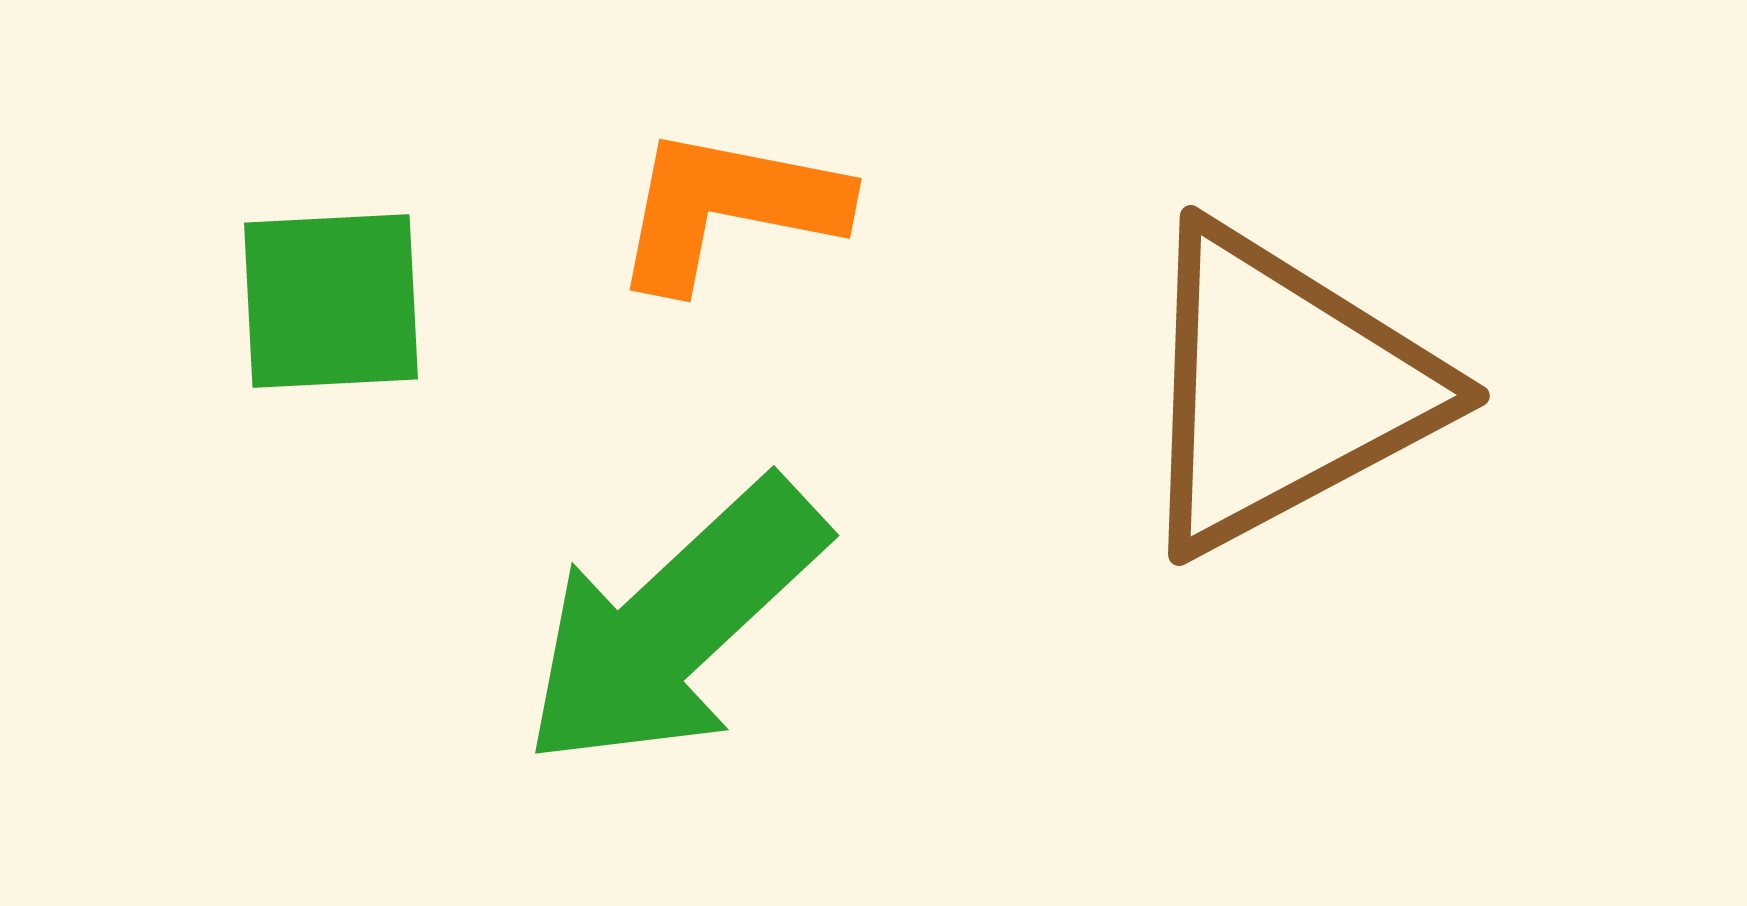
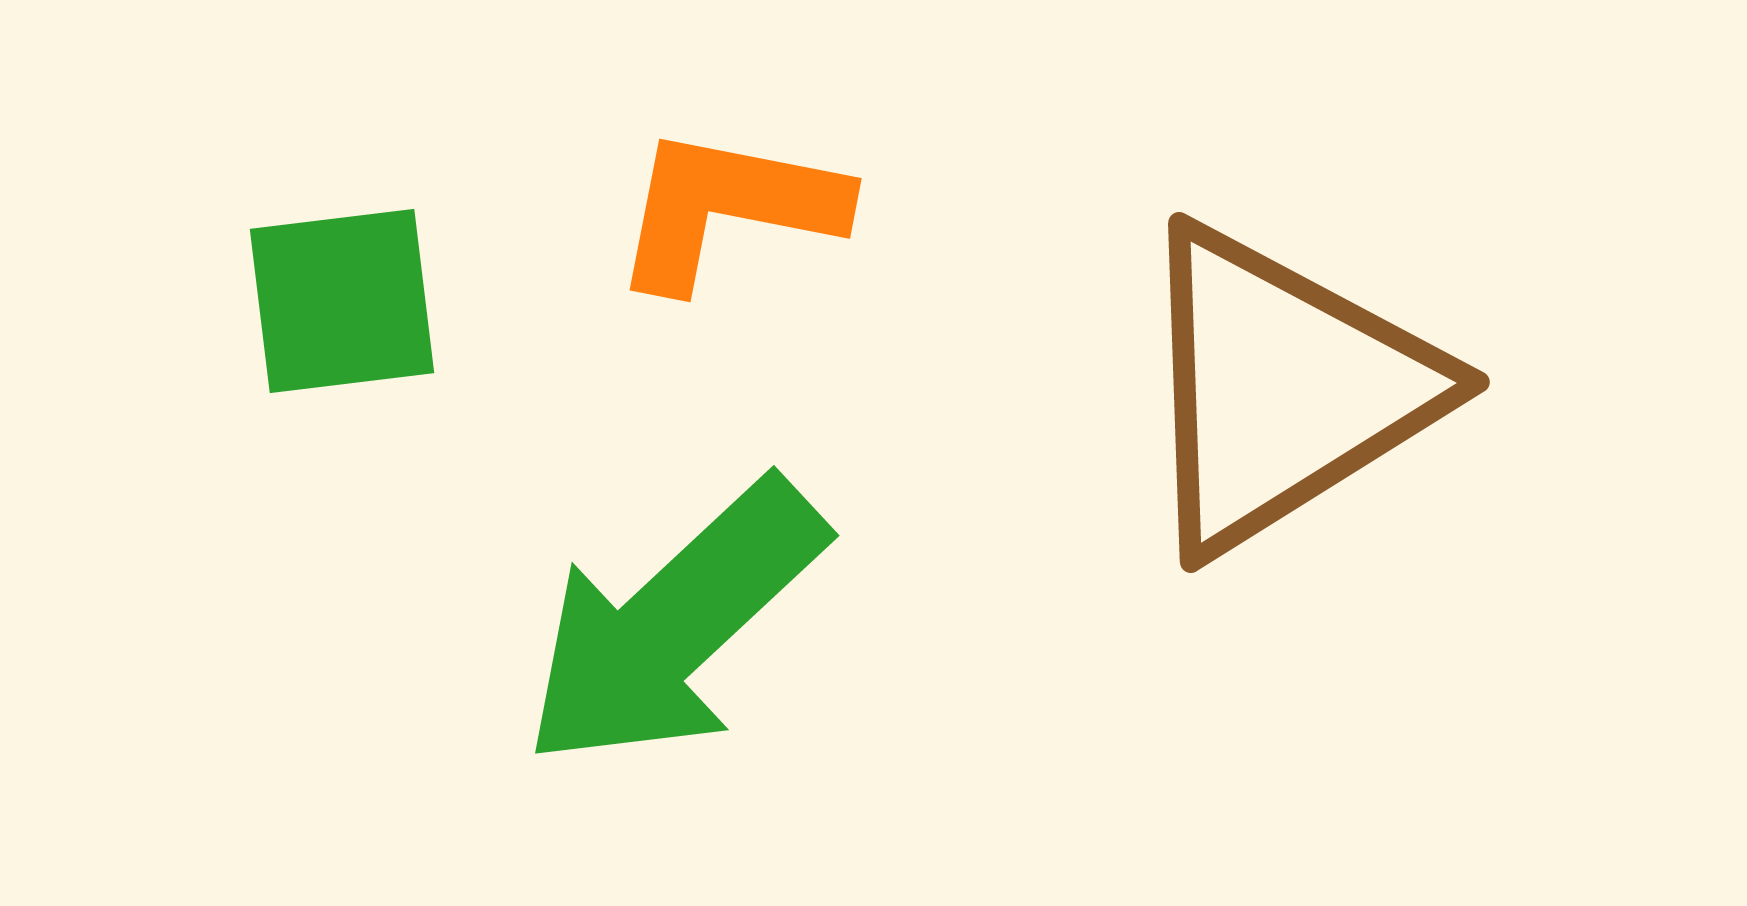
green square: moved 11 px right; rotated 4 degrees counterclockwise
brown triangle: rotated 4 degrees counterclockwise
